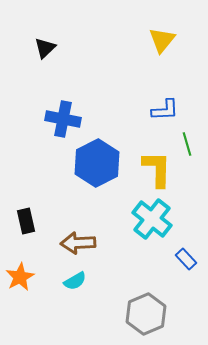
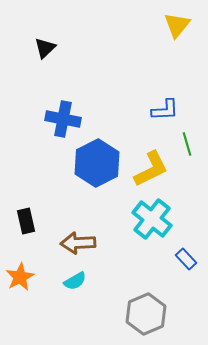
yellow triangle: moved 15 px right, 15 px up
yellow L-shape: moved 6 px left; rotated 63 degrees clockwise
